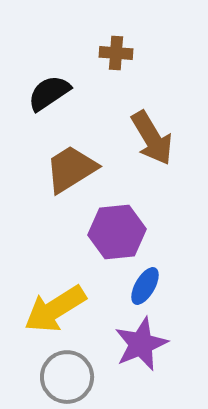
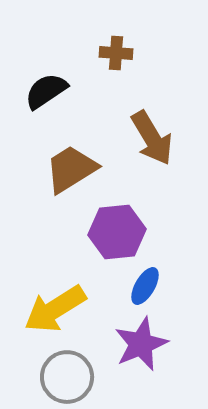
black semicircle: moved 3 px left, 2 px up
